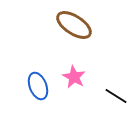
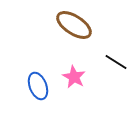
black line: moved 34 px up
